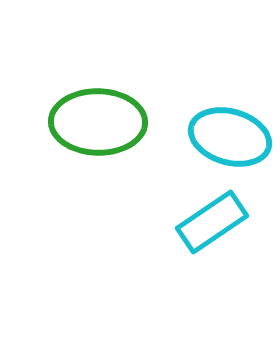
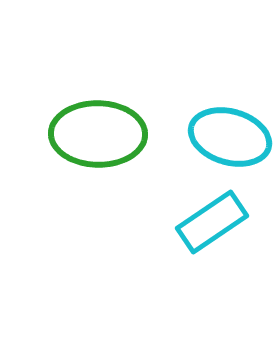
green ellipse: moved 12 px down
